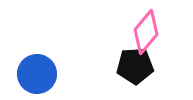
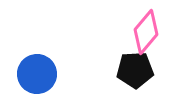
black pentagon: moved 4 px down
